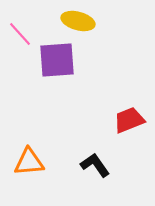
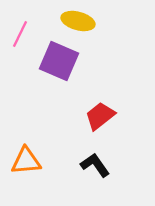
pink line: rotated 68 degrees clockwise
purple square: moved 2 px right, 1 px down; rotated 27 degrees clockwise
red trapezoid: moved 29 px left, 4 px up; rotated 16 degrees counterclockwise
orange triangle: moved 3 px left, 1 px up
